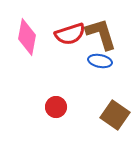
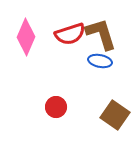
pink diamond: moved 1 px left; rotated 12 degrees clockwise
